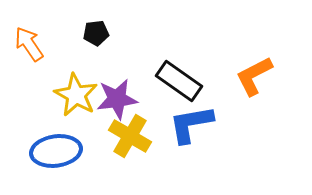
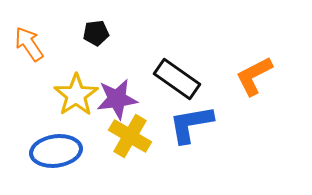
black rectangle: moved 2 px left, 2 px up
yellow star: rotated 9 degrees clockwise
